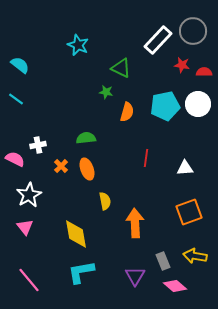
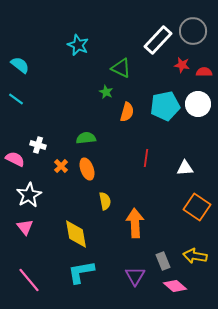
green star: rotated 16 degrees clockwise
white cross: rotated 28 degrees clockwise
orange square: moved 8 px right, 5 px up; rotated 36 degrees counterclockwise
